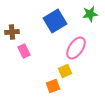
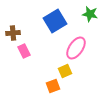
green star: rotated 21 degrees clockwise
brown cross: moved 1 px right, 1 px down
